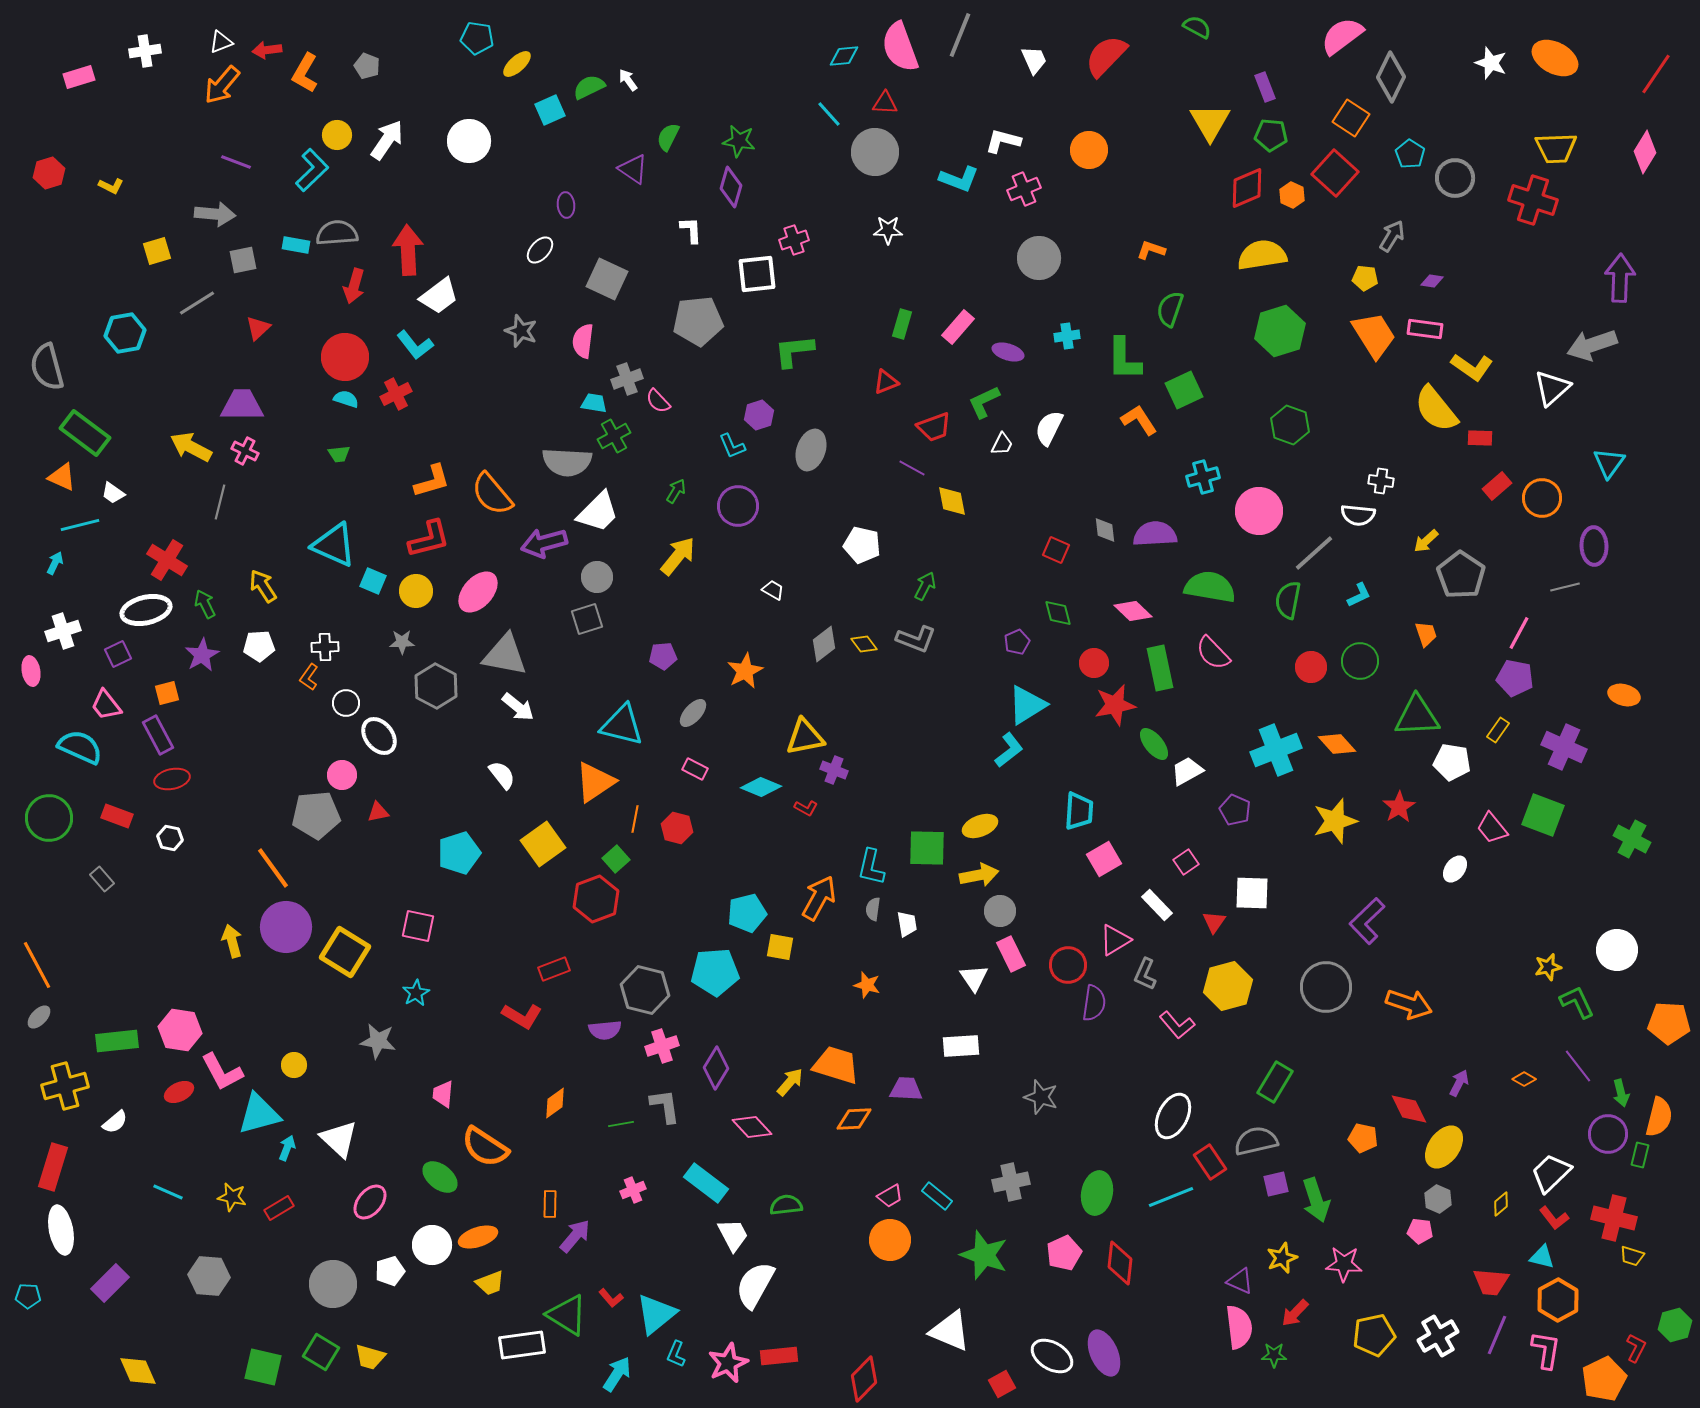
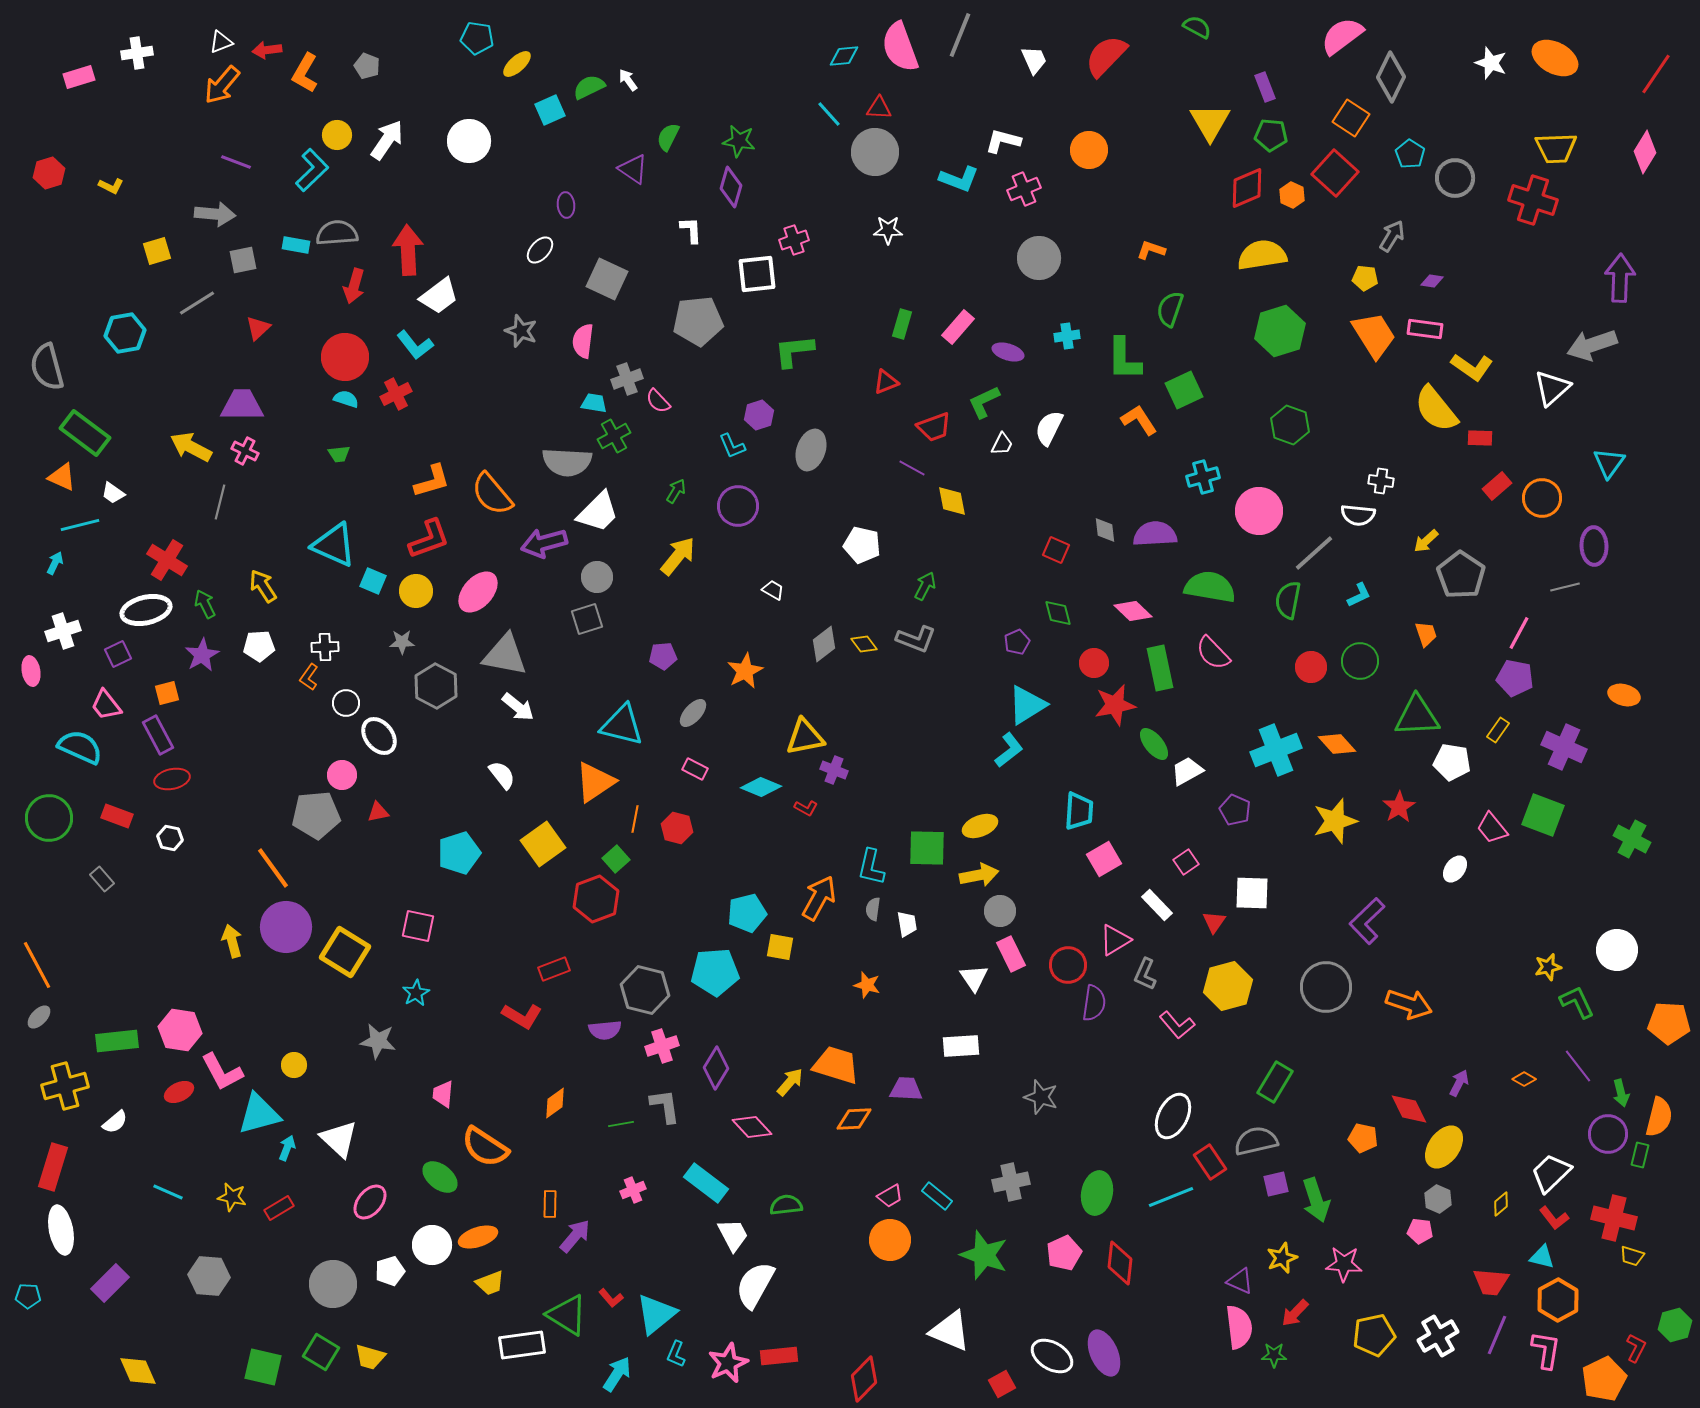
white cross at (145, 51): moved 8 px left, 2 px down
red triangle at (885, 103): moved 6 px left, 5 px down
red L-shape at (429, 539): rotated 6 degrees counterclockwise
